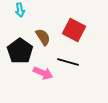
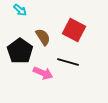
cyan arrow: rotated 40 degrees counterclockwise
